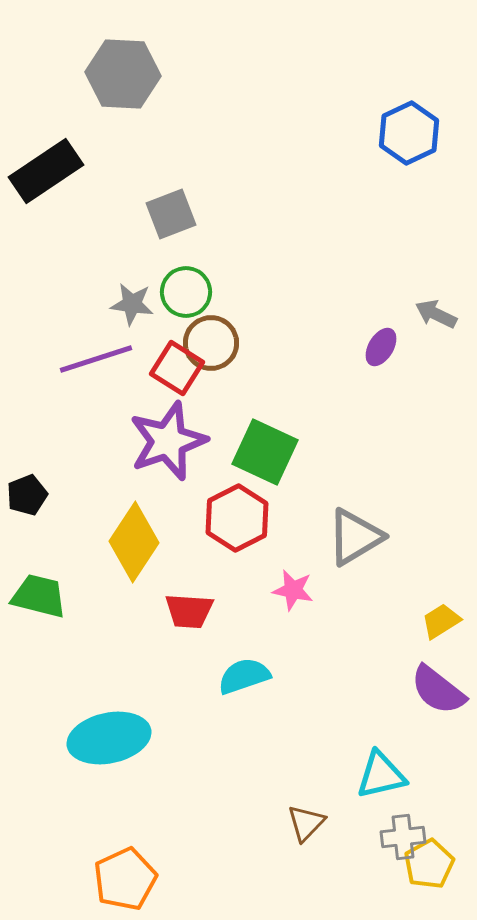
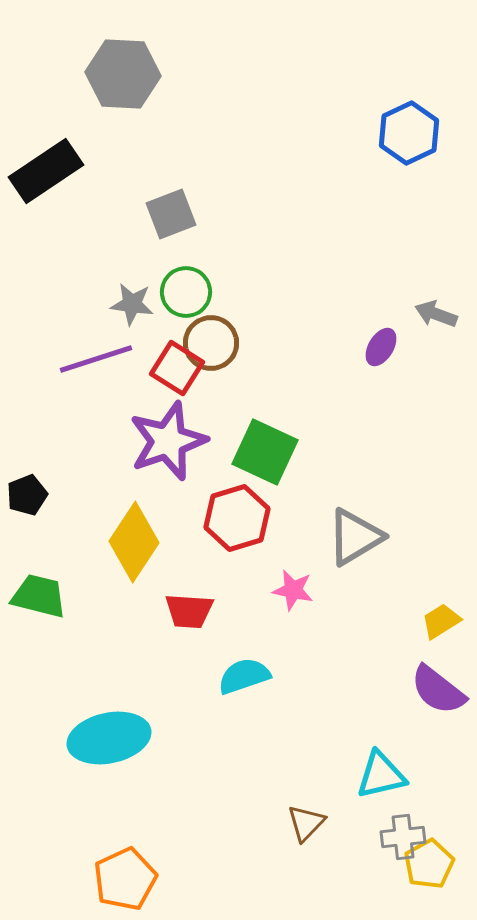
gray arrow: rotated 6 degrees counterclockwise
red hexagon: rotated 10 degrees clockwise
